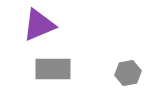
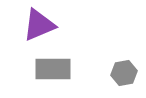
gray hexagon: moved 4 px left
